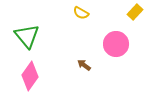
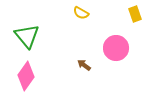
yellow rectangle: moved 2 px down; rotated 63 degrees counterclockwise
pink circle: moved 4 px down
pink diamond: moved 4 px left
